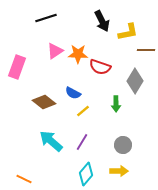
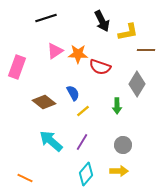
gray diamond: moved 2 px right, 3 px down
blue semicircle: rotated 147 degrees counterclockwise
green arrow: moved 1 px right, 2 px down
orange line: moved 1 px right, 1 px up
